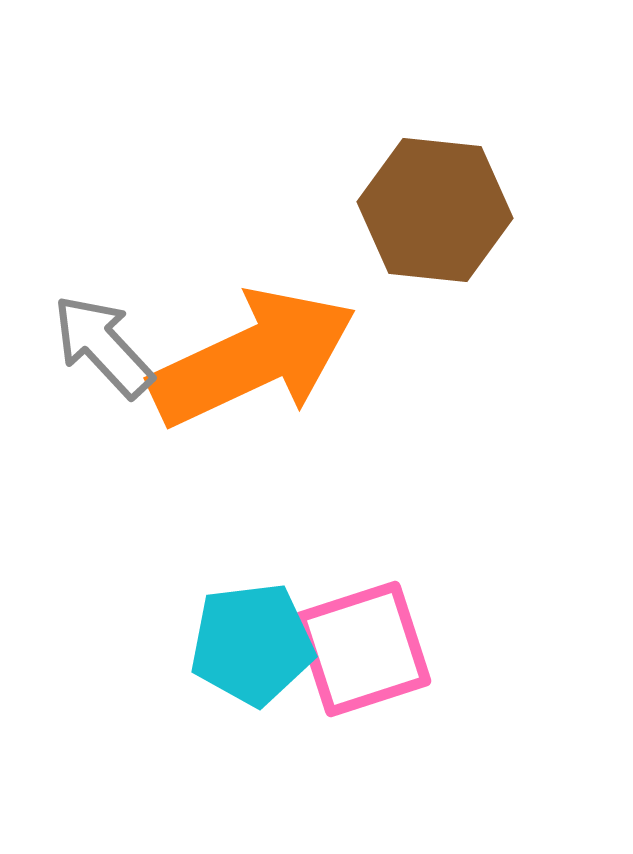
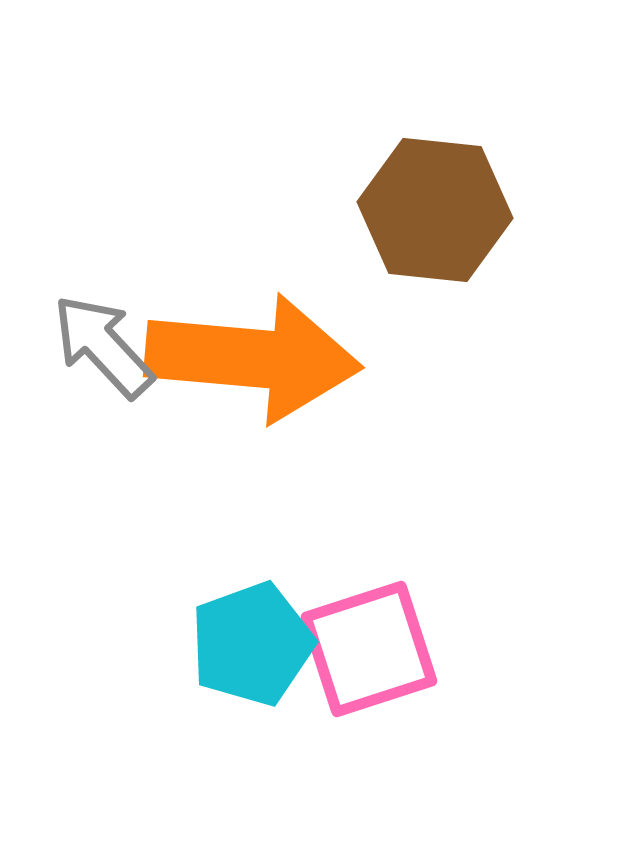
orange arrow: rotated 30 degrees clockwise
cyan pentagon: rotated 13 degrees counterclockwise
pink square: moved 6 px right
